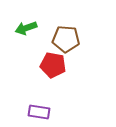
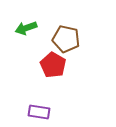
brown pentagon: rotated 8 degrees clockwise
red pentagon: rotated 20 degrees clockwise
